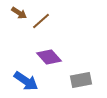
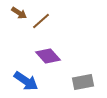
purple diamond: moved 1 px left, 1 px up
gray rectangle: moved 2 px right, 2 px down
